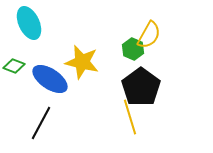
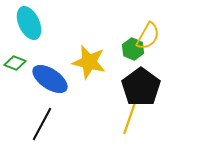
yellow semicircle: moved 1 px left, 1 px down
yellow star: moved 7 px right
green diamond: moved 1 px right, 3 px up
yellow line: rotated 36 degrees clockwise
black line: moved 1 px right, 1 px down
